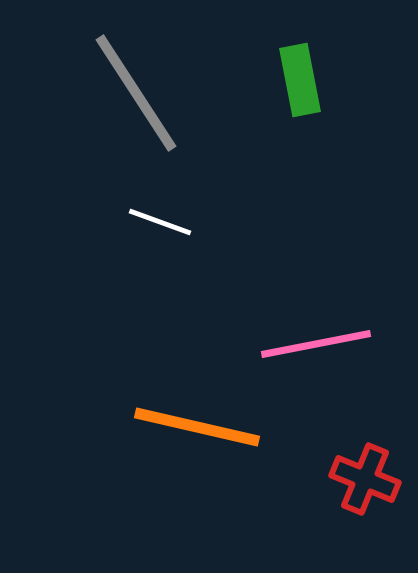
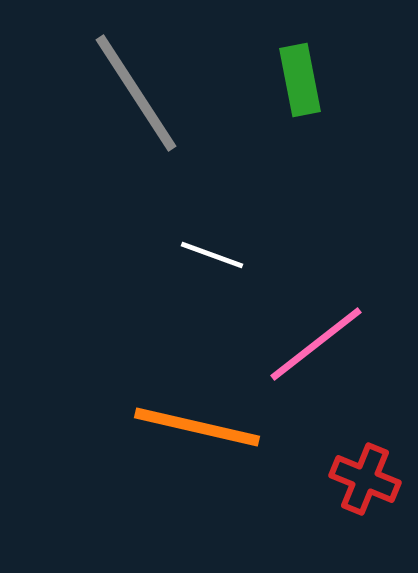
white line: moved 52 px right, 33 px down
pink line: rotated 27 degrees counterclockwise
